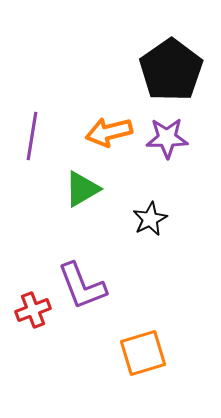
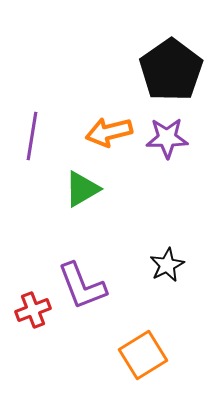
black star: moved 17 px right, 46 px down
orange square: moved 2 px down; rotated 15 degrees counterclockwise
